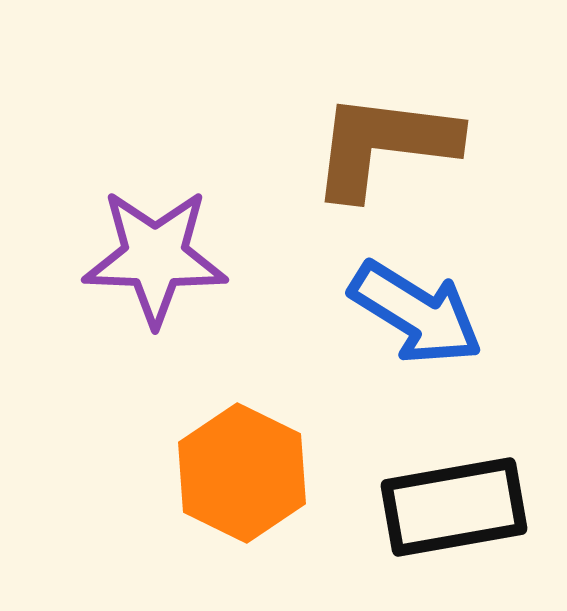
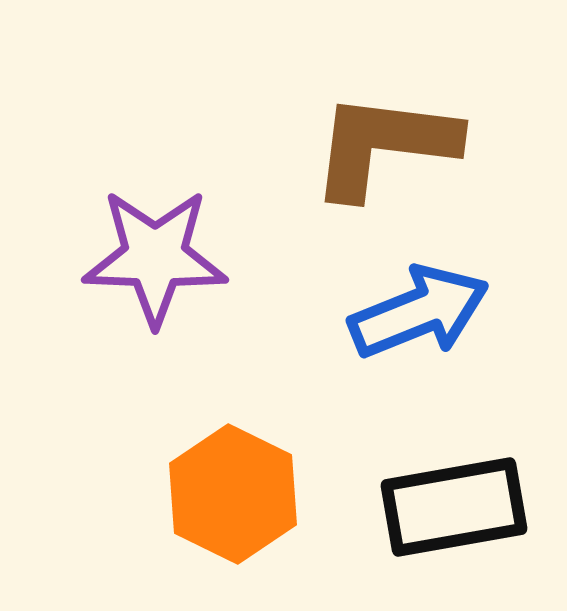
blue arrow: moved 3 px right, 1 px up; rotated 54 degrees counterclockwise
orange hexagon: moved 9 px left, 21 px down
